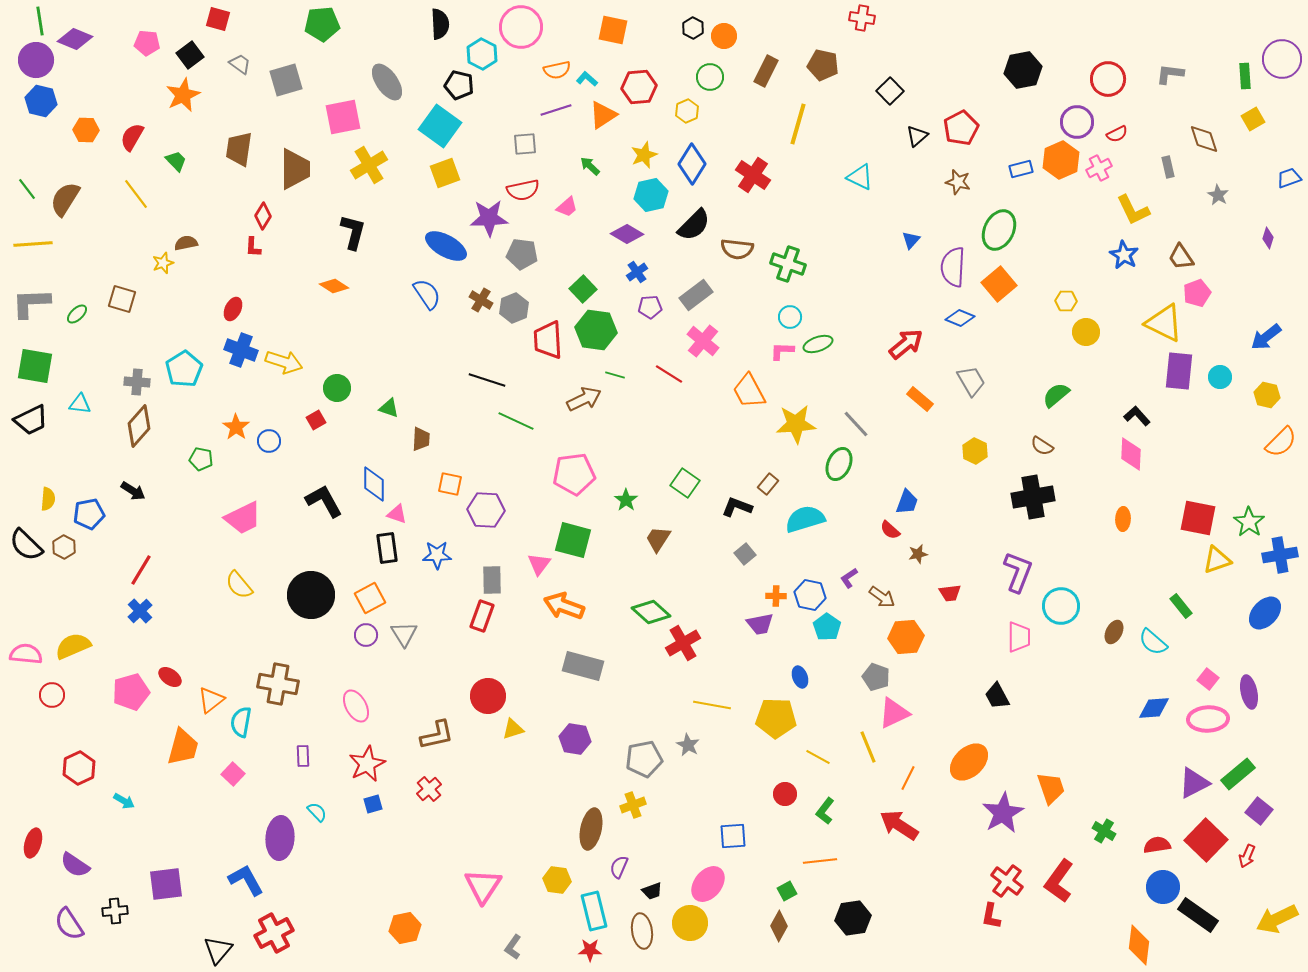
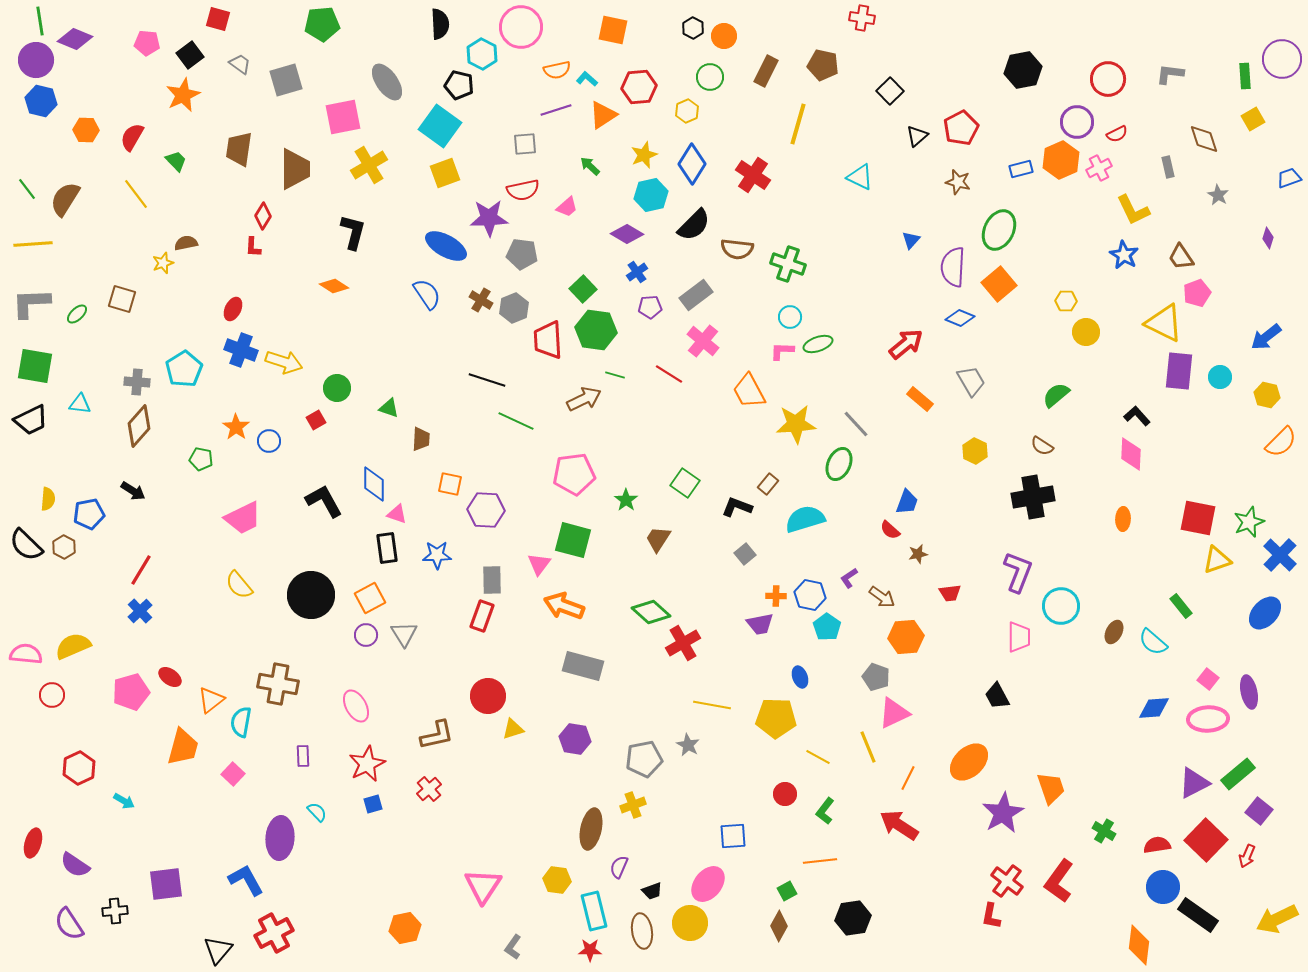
green star at (1249, 522): rotated 16 degrees clockwise
blue cross at (1280, 555): rotated 36 degrees counterclockwise
